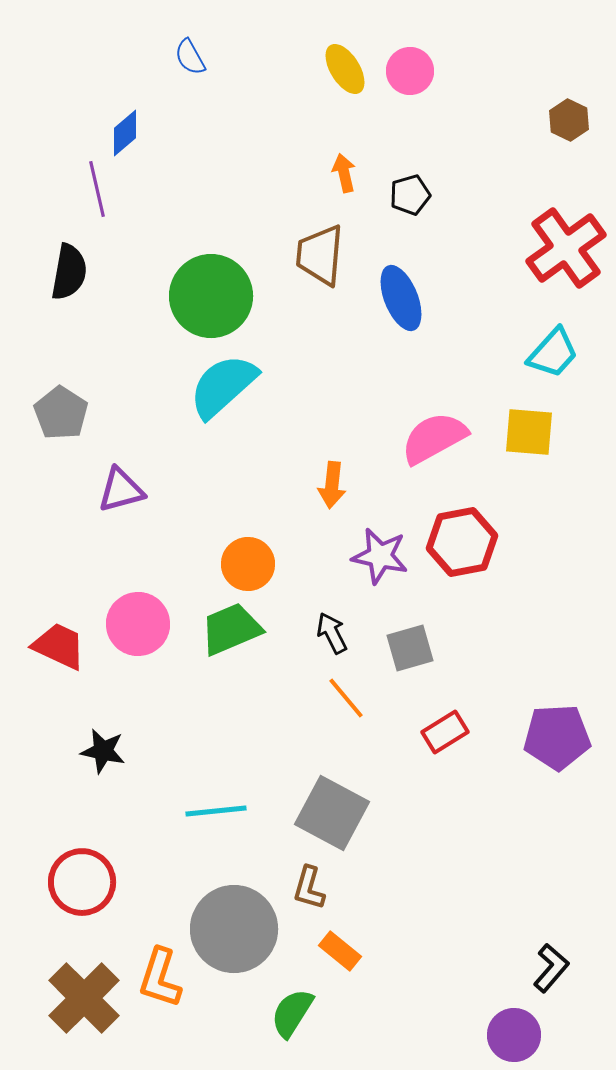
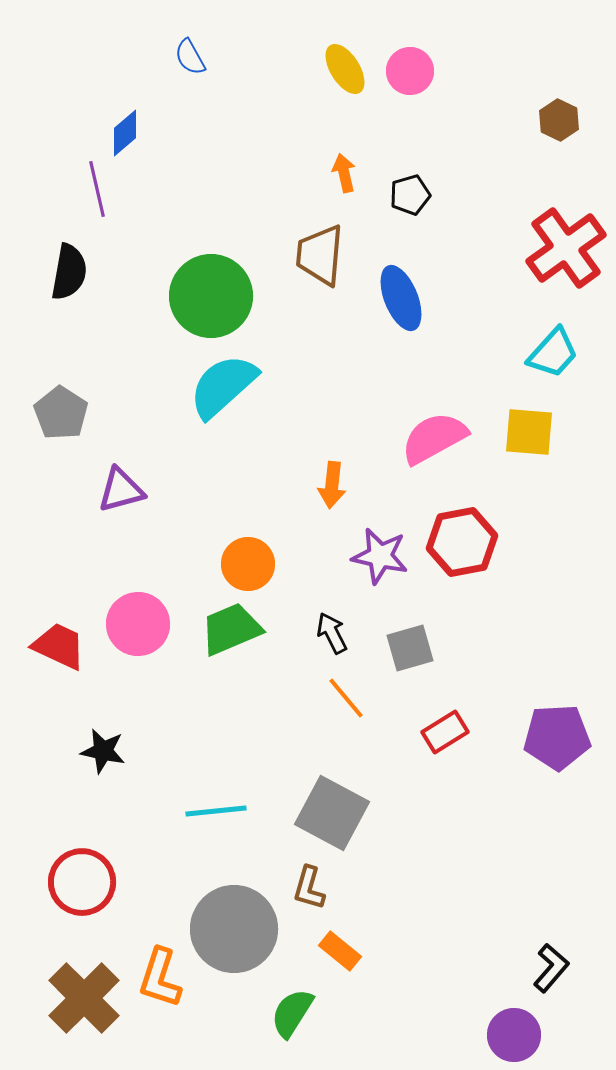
brown hexagon at (569, 120): moved 10 px left
